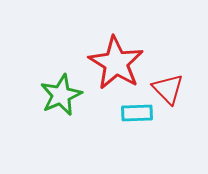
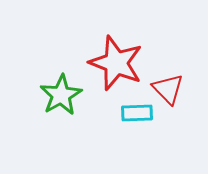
red star: rotated 10 degrees counterclockwise
green star: rotated 6 degrees counterclockwise
